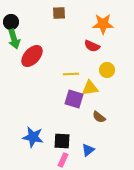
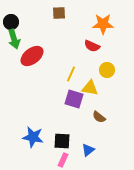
red ellipse: rotated 10 degrees clockwise
yellow line: rotated 63 degrees counterclockwise
yellow triangle: rotated 18 degrees clockwise
